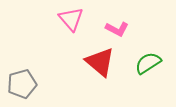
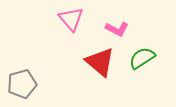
green semicircle: moved 6 px left, 5 px up
